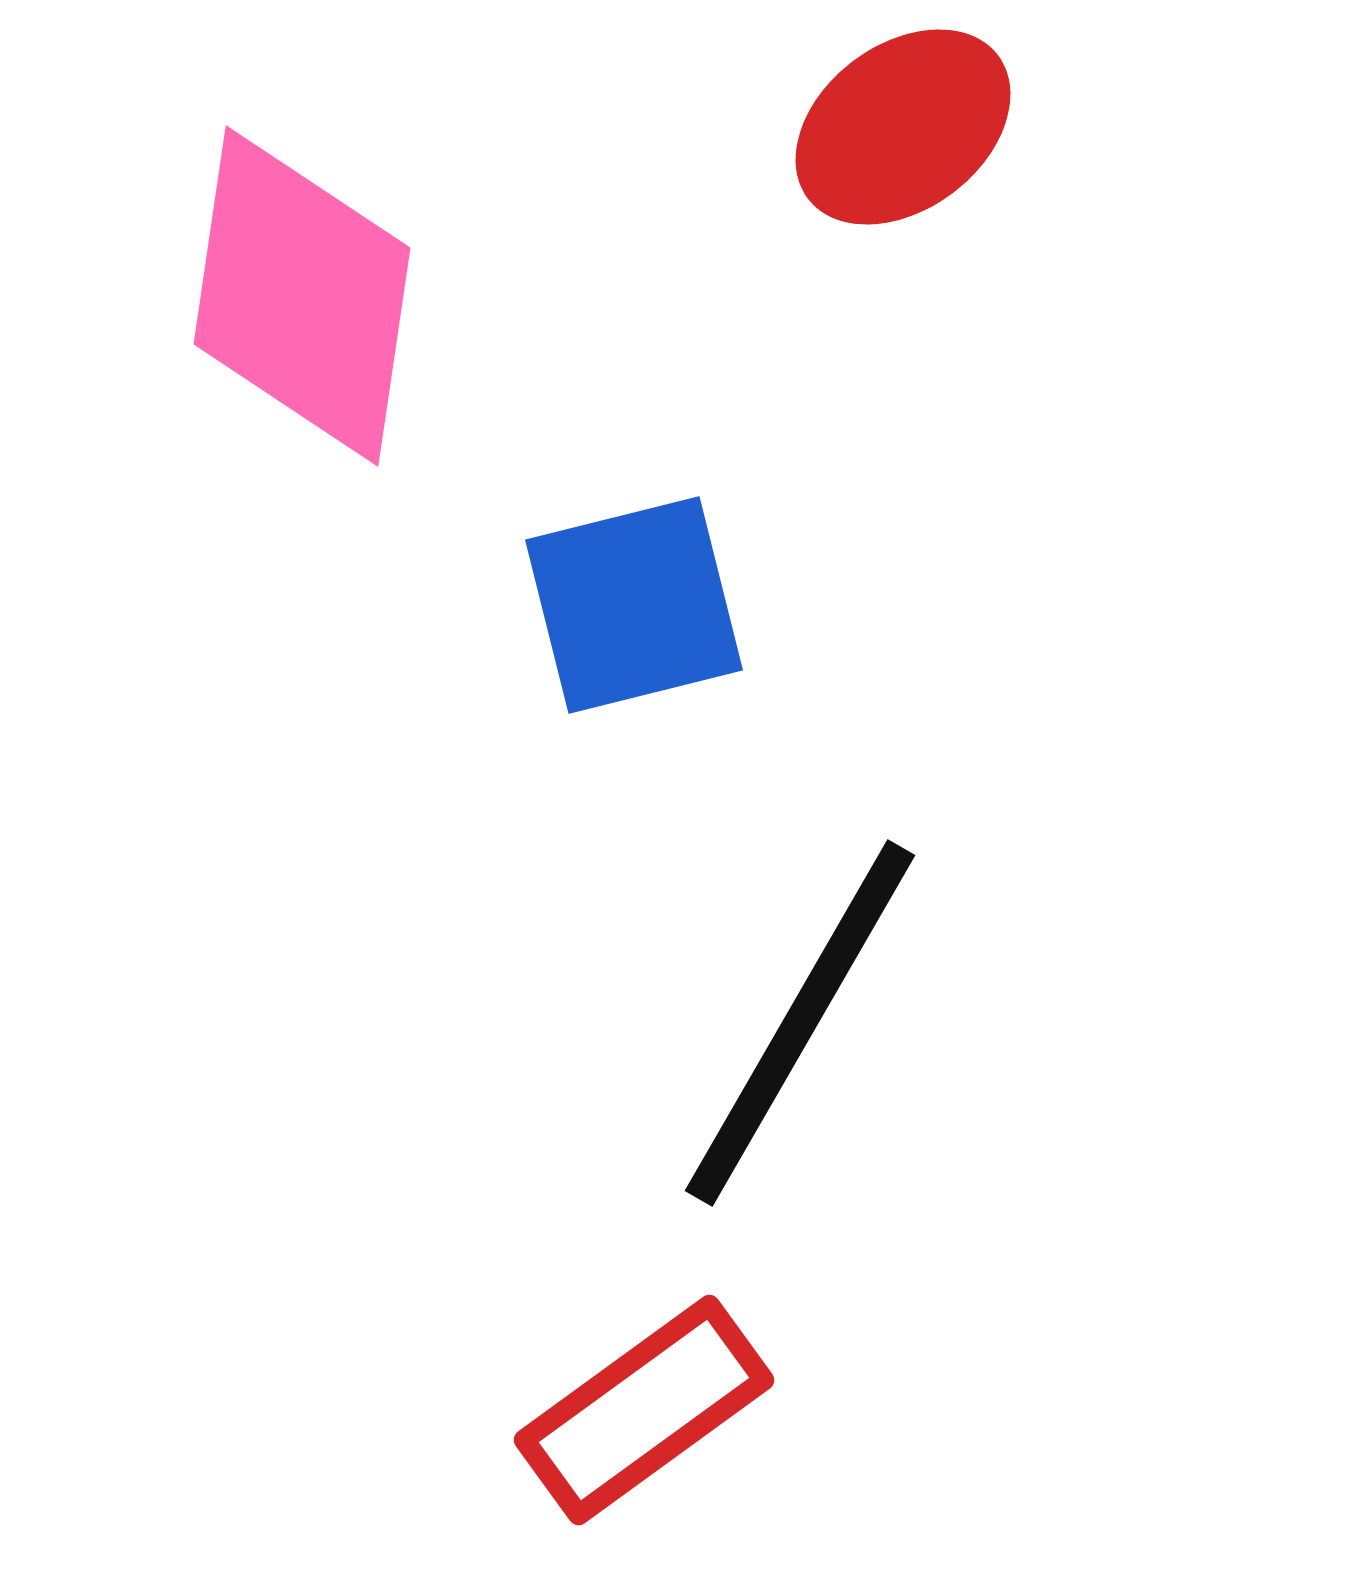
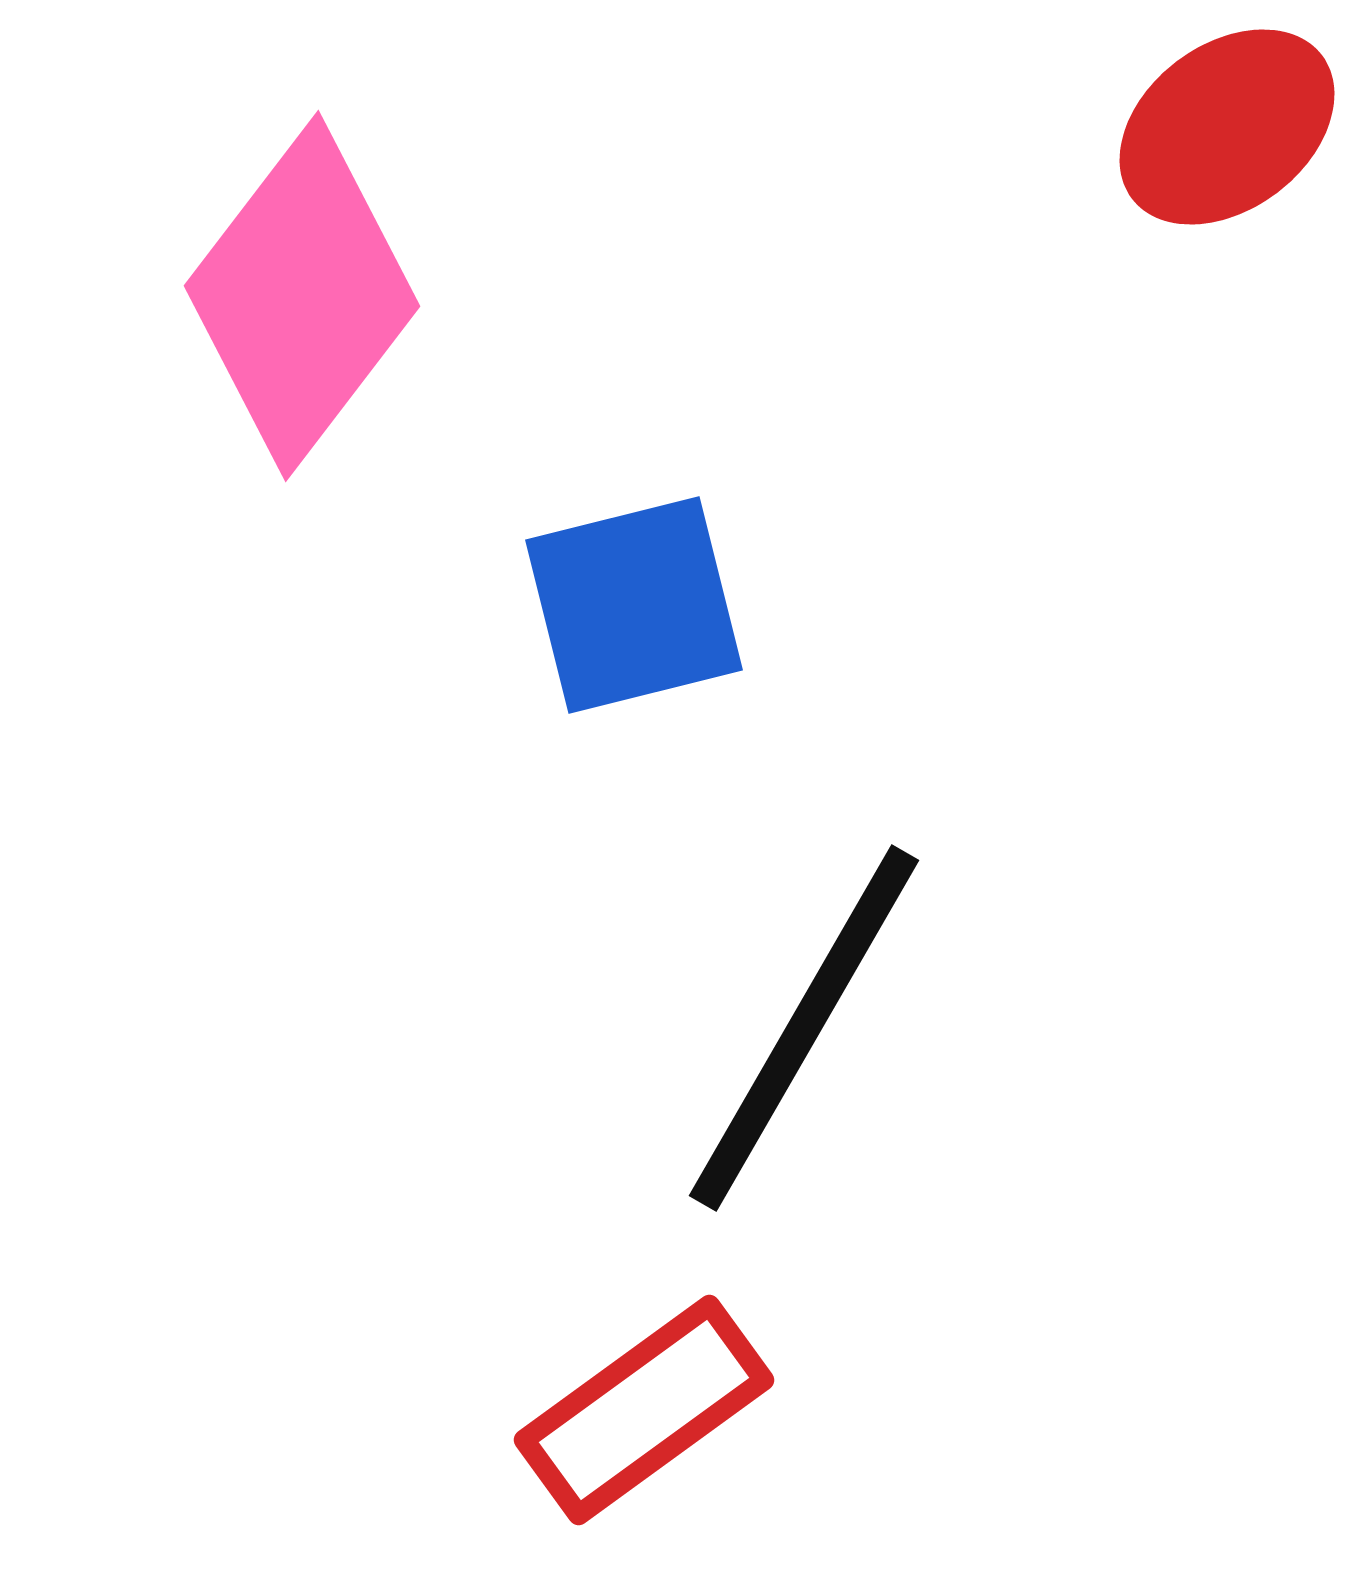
red ellipse: moved 324 px right
pink diamond: rotated 29 degrees clockwise
black line: moved 4 px right, 5 px down
